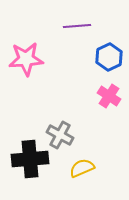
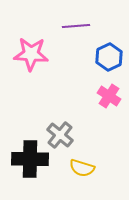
purple line: moved 1 px left
pink star: moved 5 px right, 5 px up; rotated 8 degrees clockwise
gray cross: rotated 12 degrees clockwise
black cross: rotated 6 degrees clockwise
yellow semicircle: rotated 140 degrees counterclockwise
